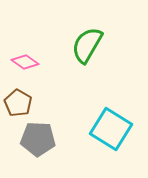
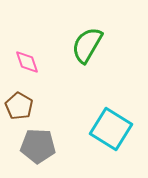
pink diamond: moved 2 px right; rotated 36 degrees clockwise
brown pentagon: moved 1 px right, 3 px down
gray pentagon: moved 7 px down
